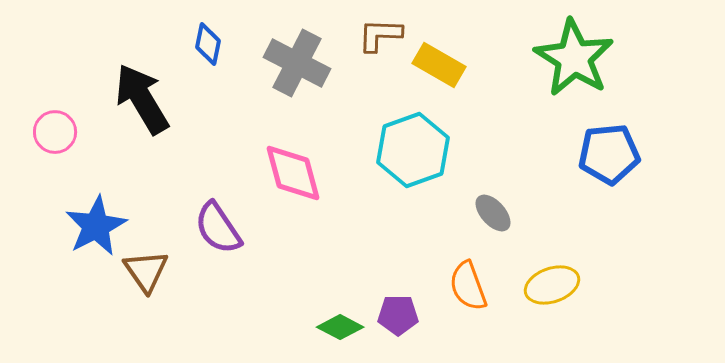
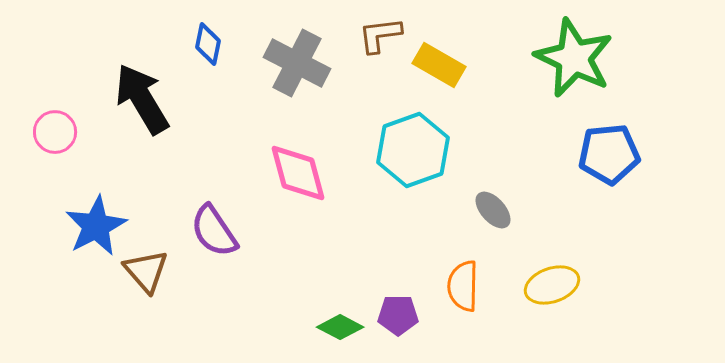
brown L-shape: rotated 9 degrees counterclockwise
green star: rotated 6 degrees counterclockwise
pink diamond: moved 5 px right
gray ellipse: moved 3 px up
purple semicircle: moved 4 px left, 3 px down
brown triangle: rotated 6 degrees counterclockwise
orange semicircle: moved 5 px left; rotated 21 degrees clockwise
